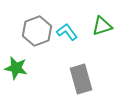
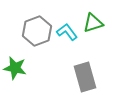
green triangle: moved 9 px left, 3 px up
green star: moved 1 px left
gray rectangle: moved 4 px right, 2 px up
